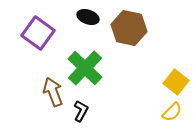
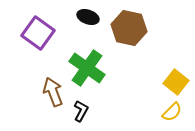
green cross: moved 2 px right; rotated 9 degrees counterclockwise
